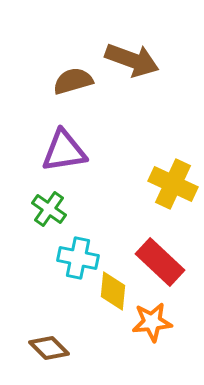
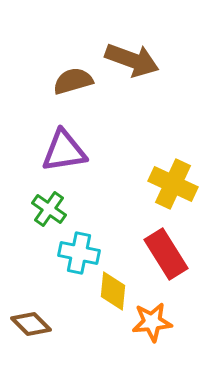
cyan cross: moved 1 px right, 5 px up
red rectangle: moved 6 px right, 8 px up; rotated 15 degrees clockwise
brown diamond: moved 18 px left, 24 px up
